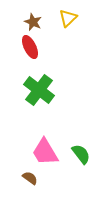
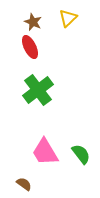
green cross: moved 1 px left; rotated 16 degrees clockwise
brown semicircle: moved 6 px left, 6 px down
